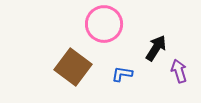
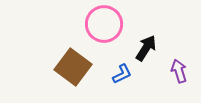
black arrow: moved 10 px left
blue L-shape: rotated 145 degrees clockwise
